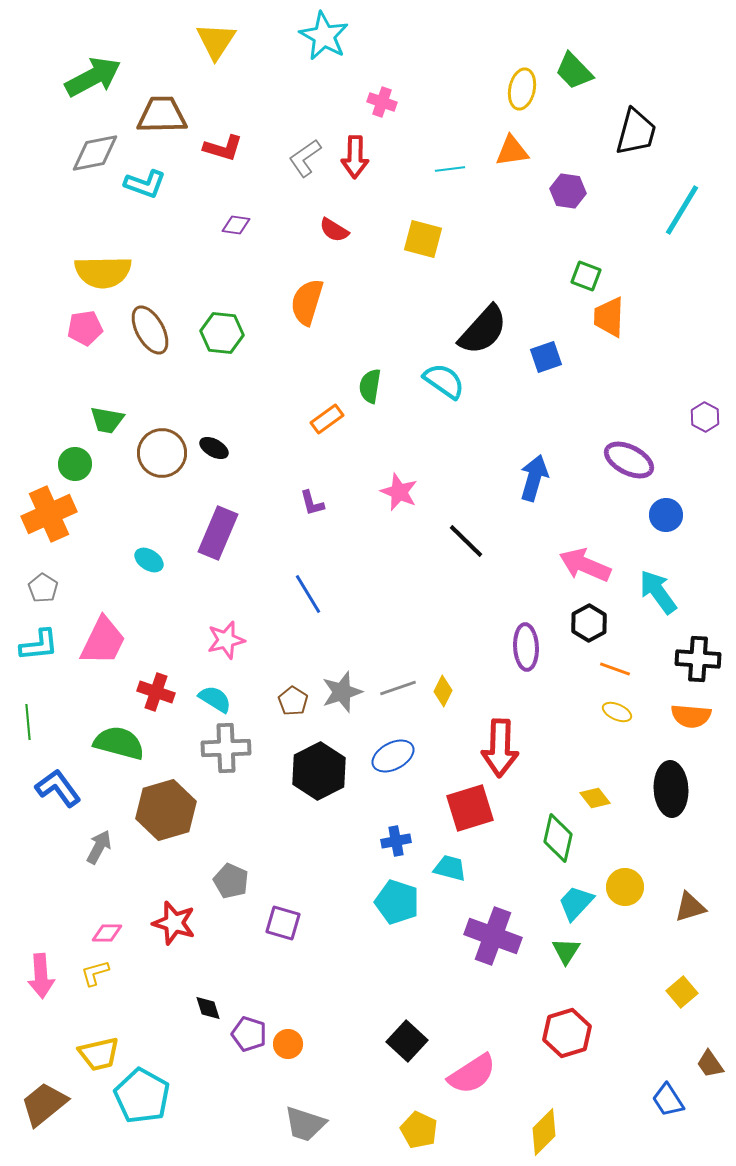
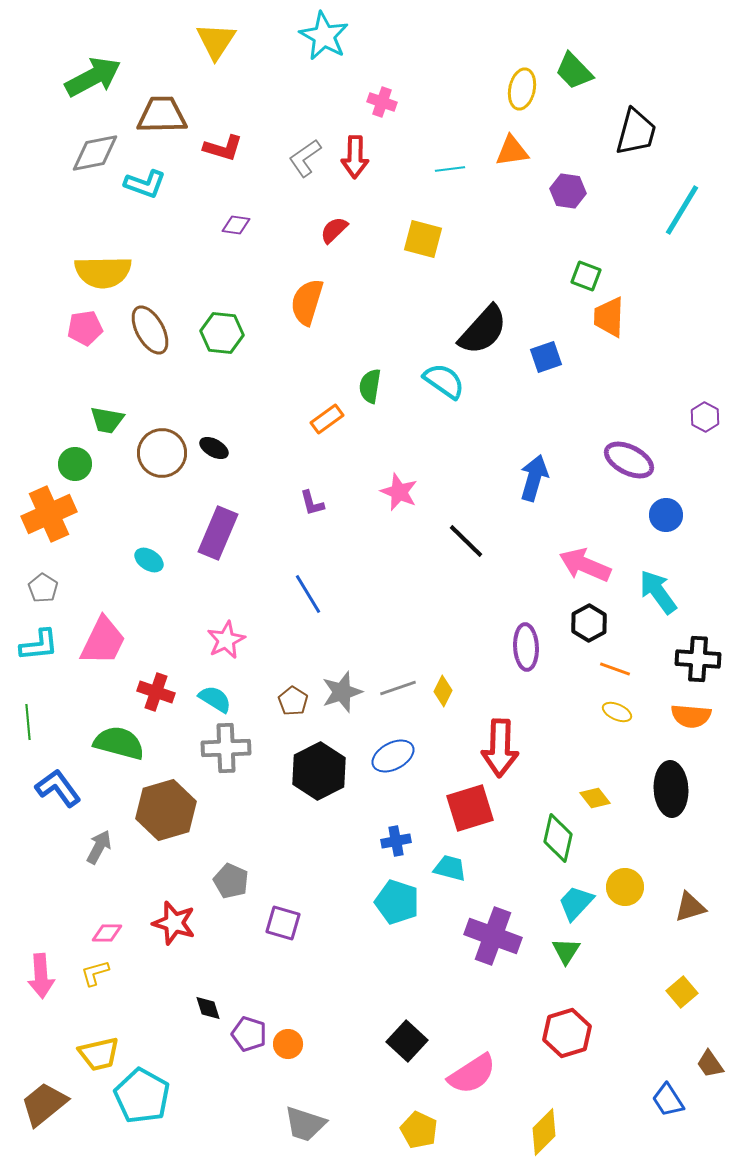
red semicircle at (334, 230): rotated 104 degrees clockwise
pink star at (226, 640): rotated 12 degrees counterclockwise
